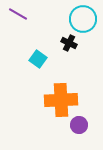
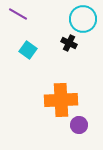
cyan square: moved 10 px left, 9 px up
